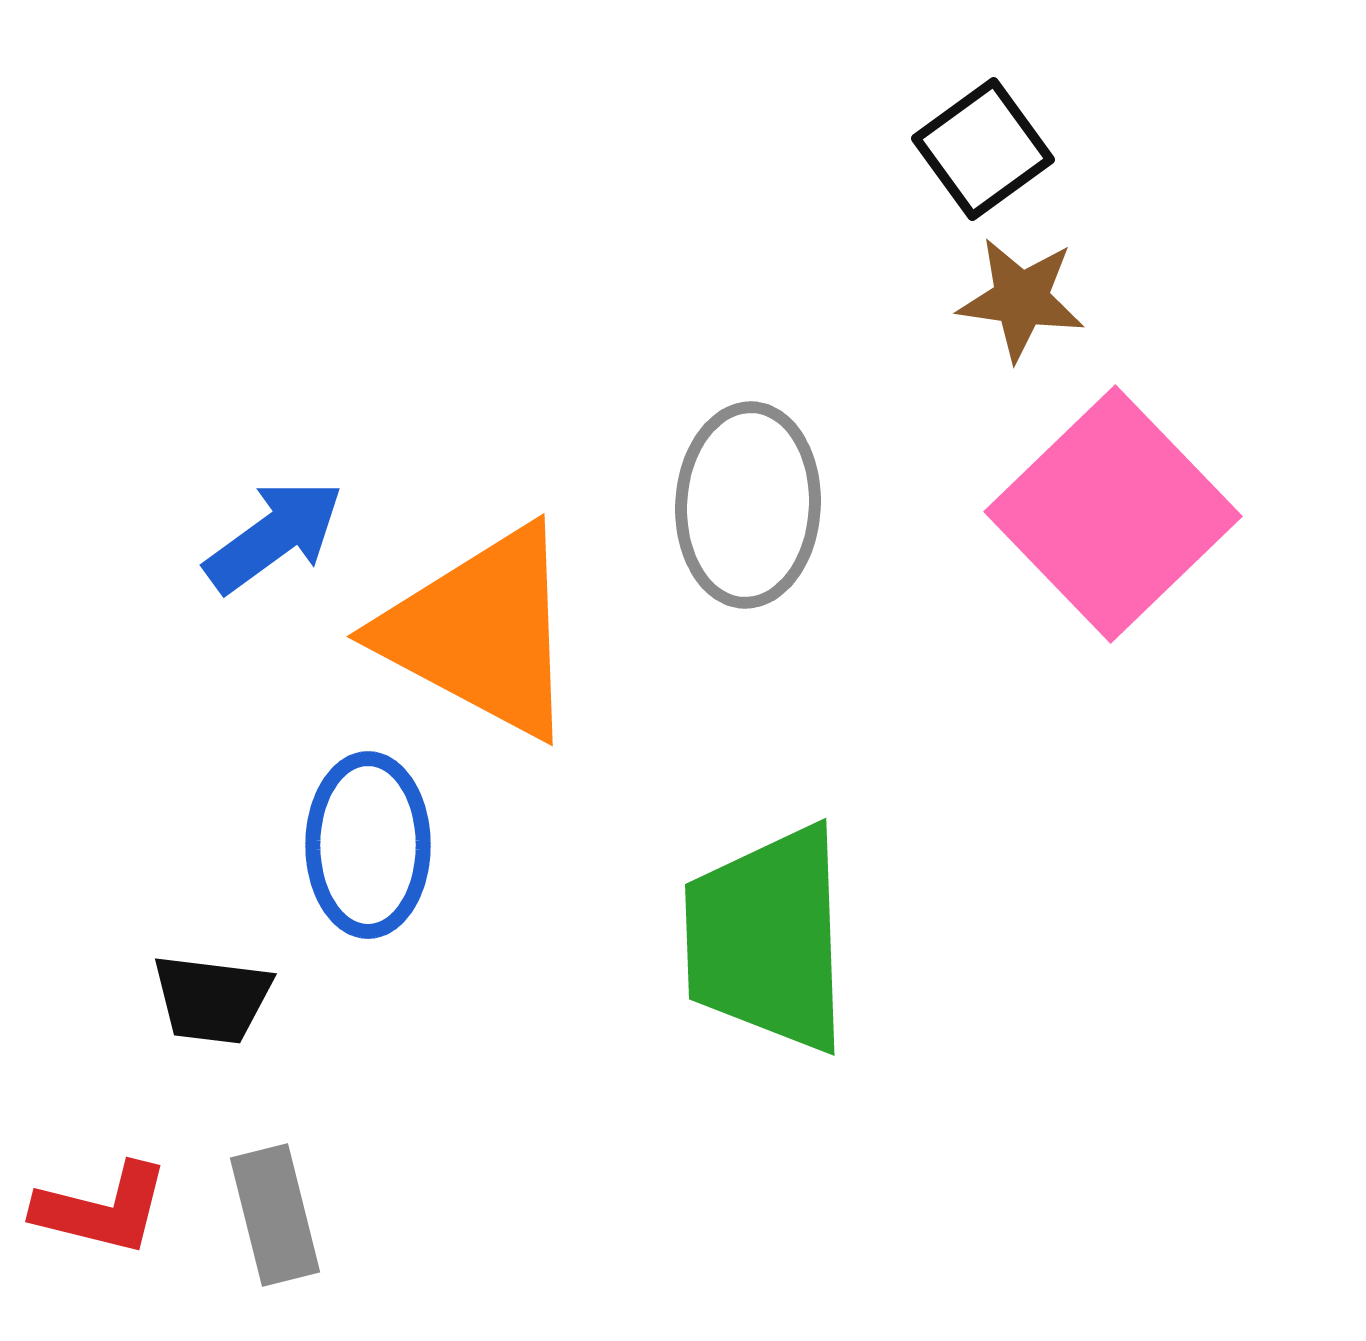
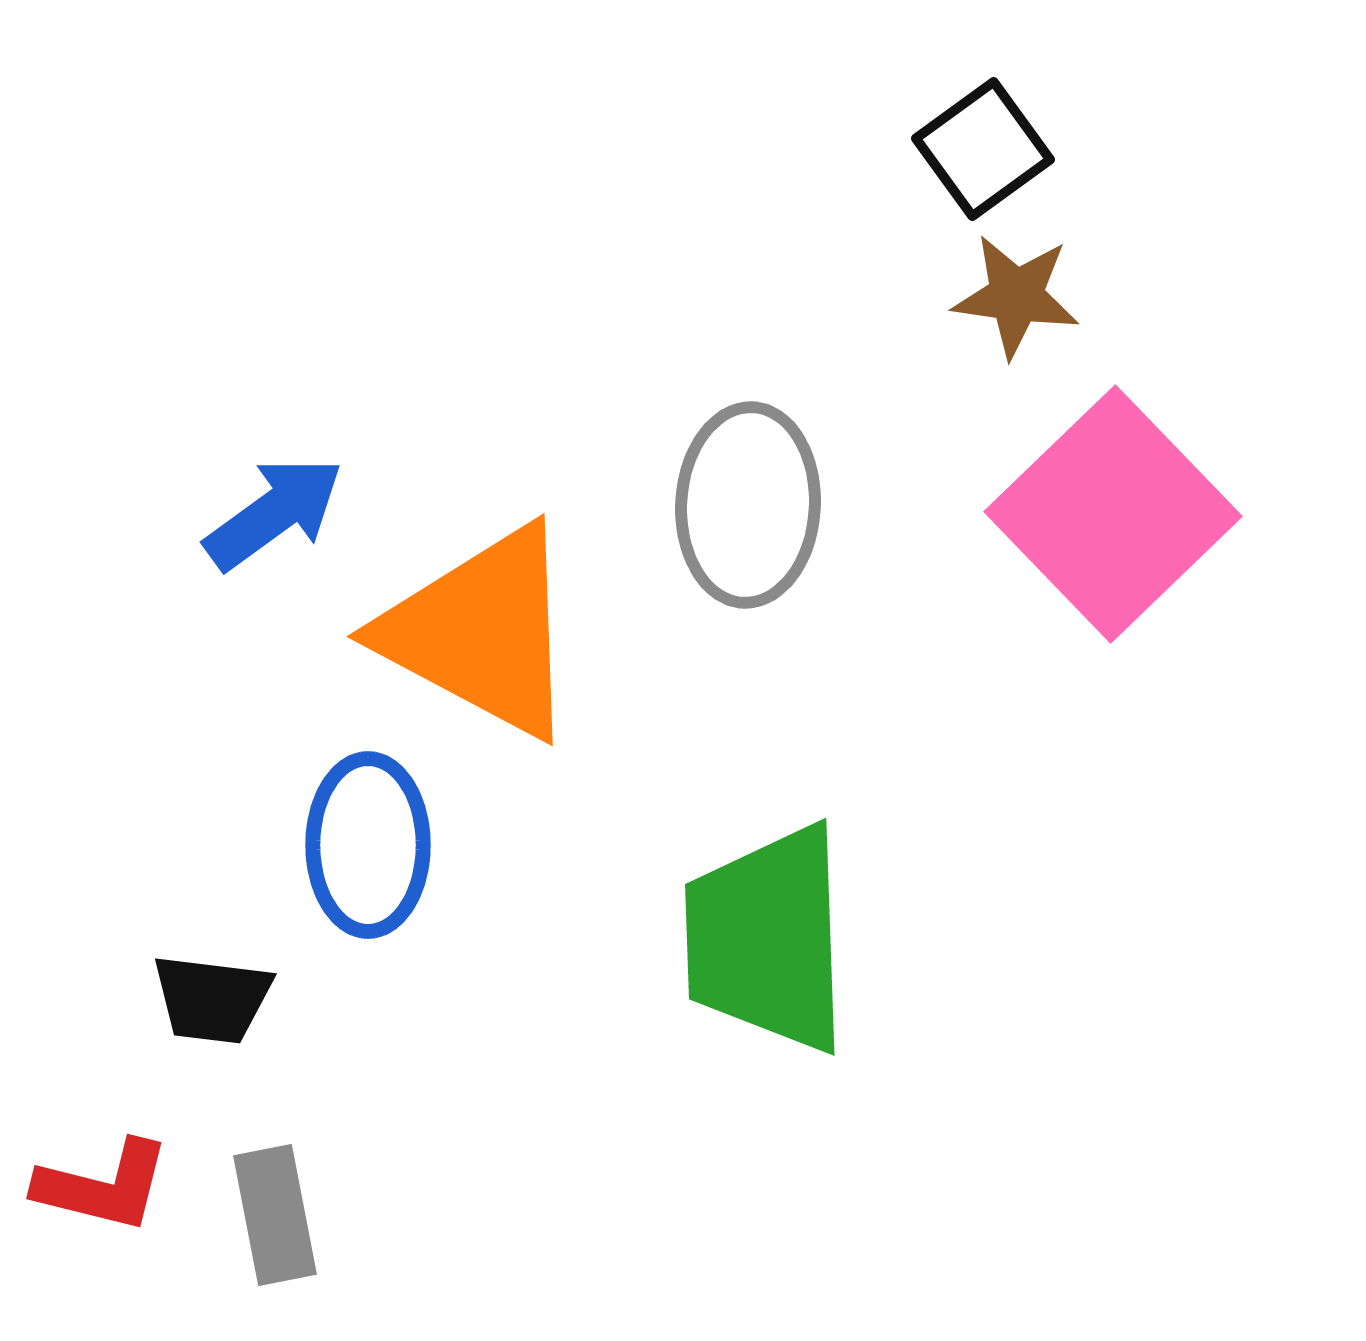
brown star: moved 5 px left, 3 px up
blue arrow: moved 23 px up
red L-shape: moved 1 px right, 23 px up
gray rectangle: rotated 3 degrees clockwise
